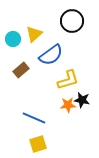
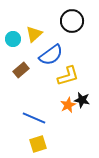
yellow L-shape: moved 4 px up
orange star: rotated 21 degrees counterclockwise
